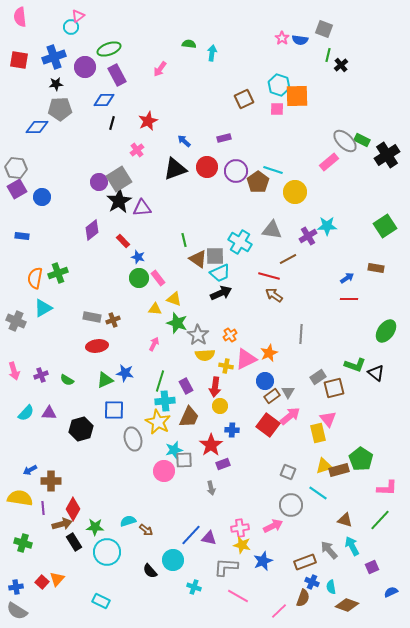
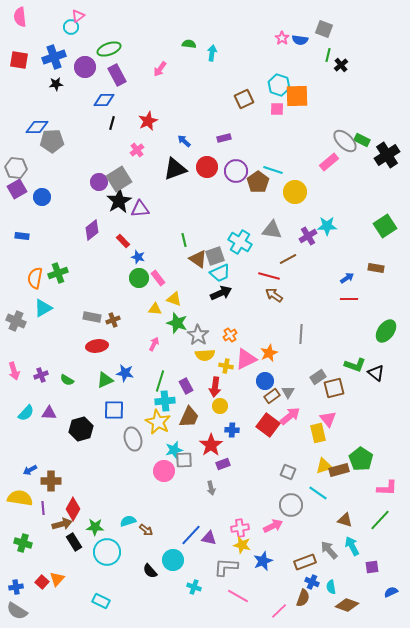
gray pentagon at (60, 109): moved 8 px left, 32 px down
purple triangle at (142, 208): moved 2 px left, 1 px down
gray square at (215, 256): rotated 18 degrees counterclockwise
purple square at (372, 567): rotated 16 degrees clockwise
